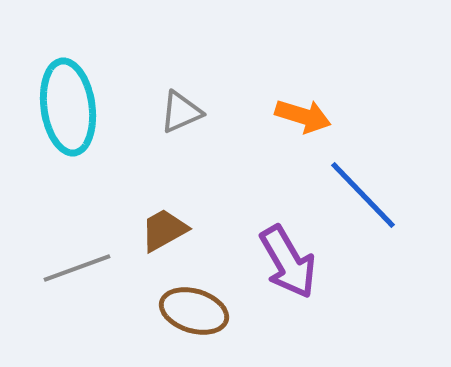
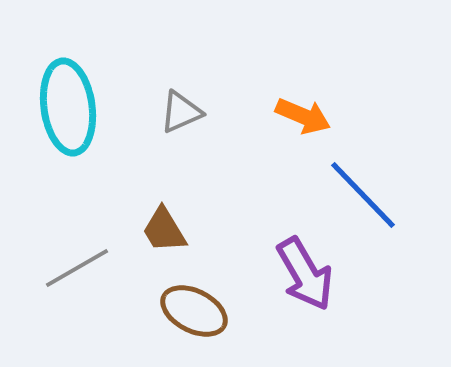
orange arrow: rotated 6 degrees clockwise
brown trapezoid: rotated 92 degrees counterclockwise
purple arrow: moved 17 px right, 12 px down
gray line: rotated 10 degrees counterclockwise
brown ellipse: rotated 10 degrees clockwise
